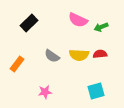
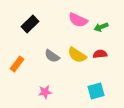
black rectangle: moved 1 px right, 1 px down
yellow semicircle: moved 2 px left; rotated 30 degrees clockwise
